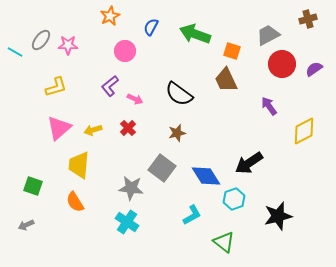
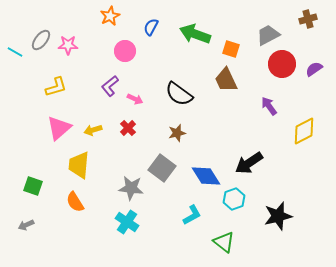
orange square: moved 1 px left, 2 px up
